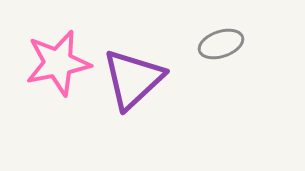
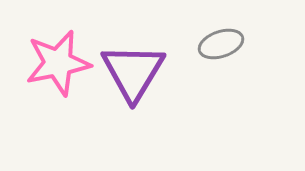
purple triangle: moved 7 px up; rotated 16 degrees counterclockwise
